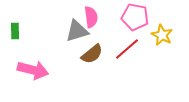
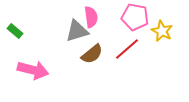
green rectangle: rotated 49 degrees counterclockwise
yellow star: moved 4 px up
